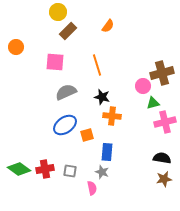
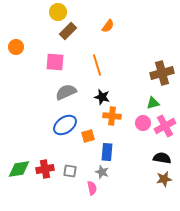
pink circle: moved 37 px down
pink cross: moved 4 px down; rotated 15 degrees counterclockwise
orange square: moved 1 px right, 1 px down
green diamond: rotated 45 degrees counterclockwise
